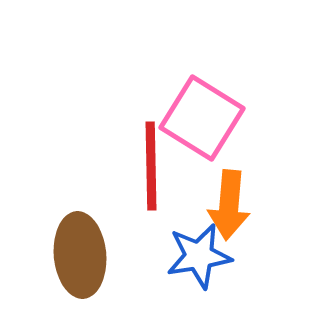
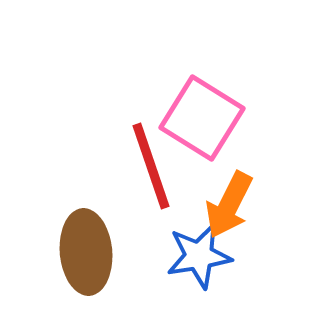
red line: rotated 18 degrees counterclockwise
orange arrow: rotated 22 degrees clockwise
brown ellipse: moved 6 px right, 3 px up
